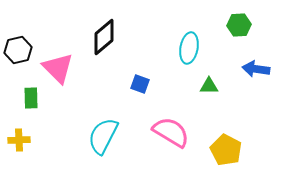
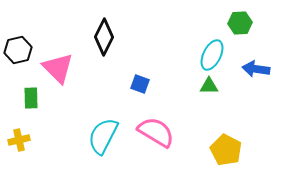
green hexagon: moved 1 px right, 2 px up
black diamond: rotated 24 degrees counterclockwise
cyan ellipse: moved 23 px right, 7 px down; rotated 16 degrees clockwise
pink semicircle: moved 15 px left
yellow cross: rotated 10 degrees counterclockwise
